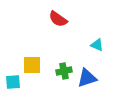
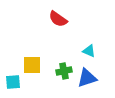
cyan triangle: moved 8 px left, 6 px down
